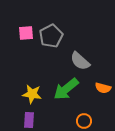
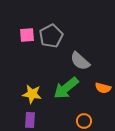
pink square: moved 1 px right, 2 px down
green arrow: moved 1 px up
purple rectangle: moved 1 px right
